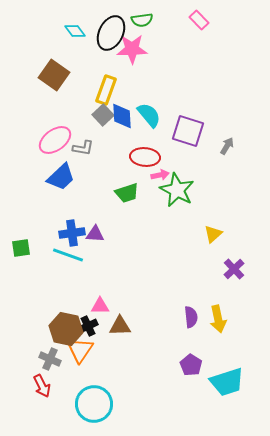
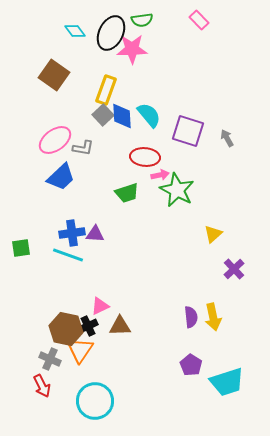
gray arrow: moved 8 px up; rotated 60 degrees counterclockwise
pink triangle: rotated 24 degrees counterclockwise
yellow arrow: moved 5 px left, 2 px up
cyan circle: moved 1 px right, 3 px up
